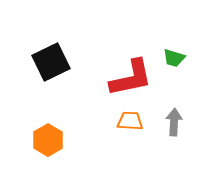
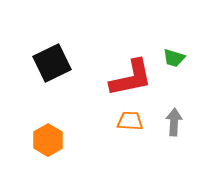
black square: moved 1 px right, 1 px down
